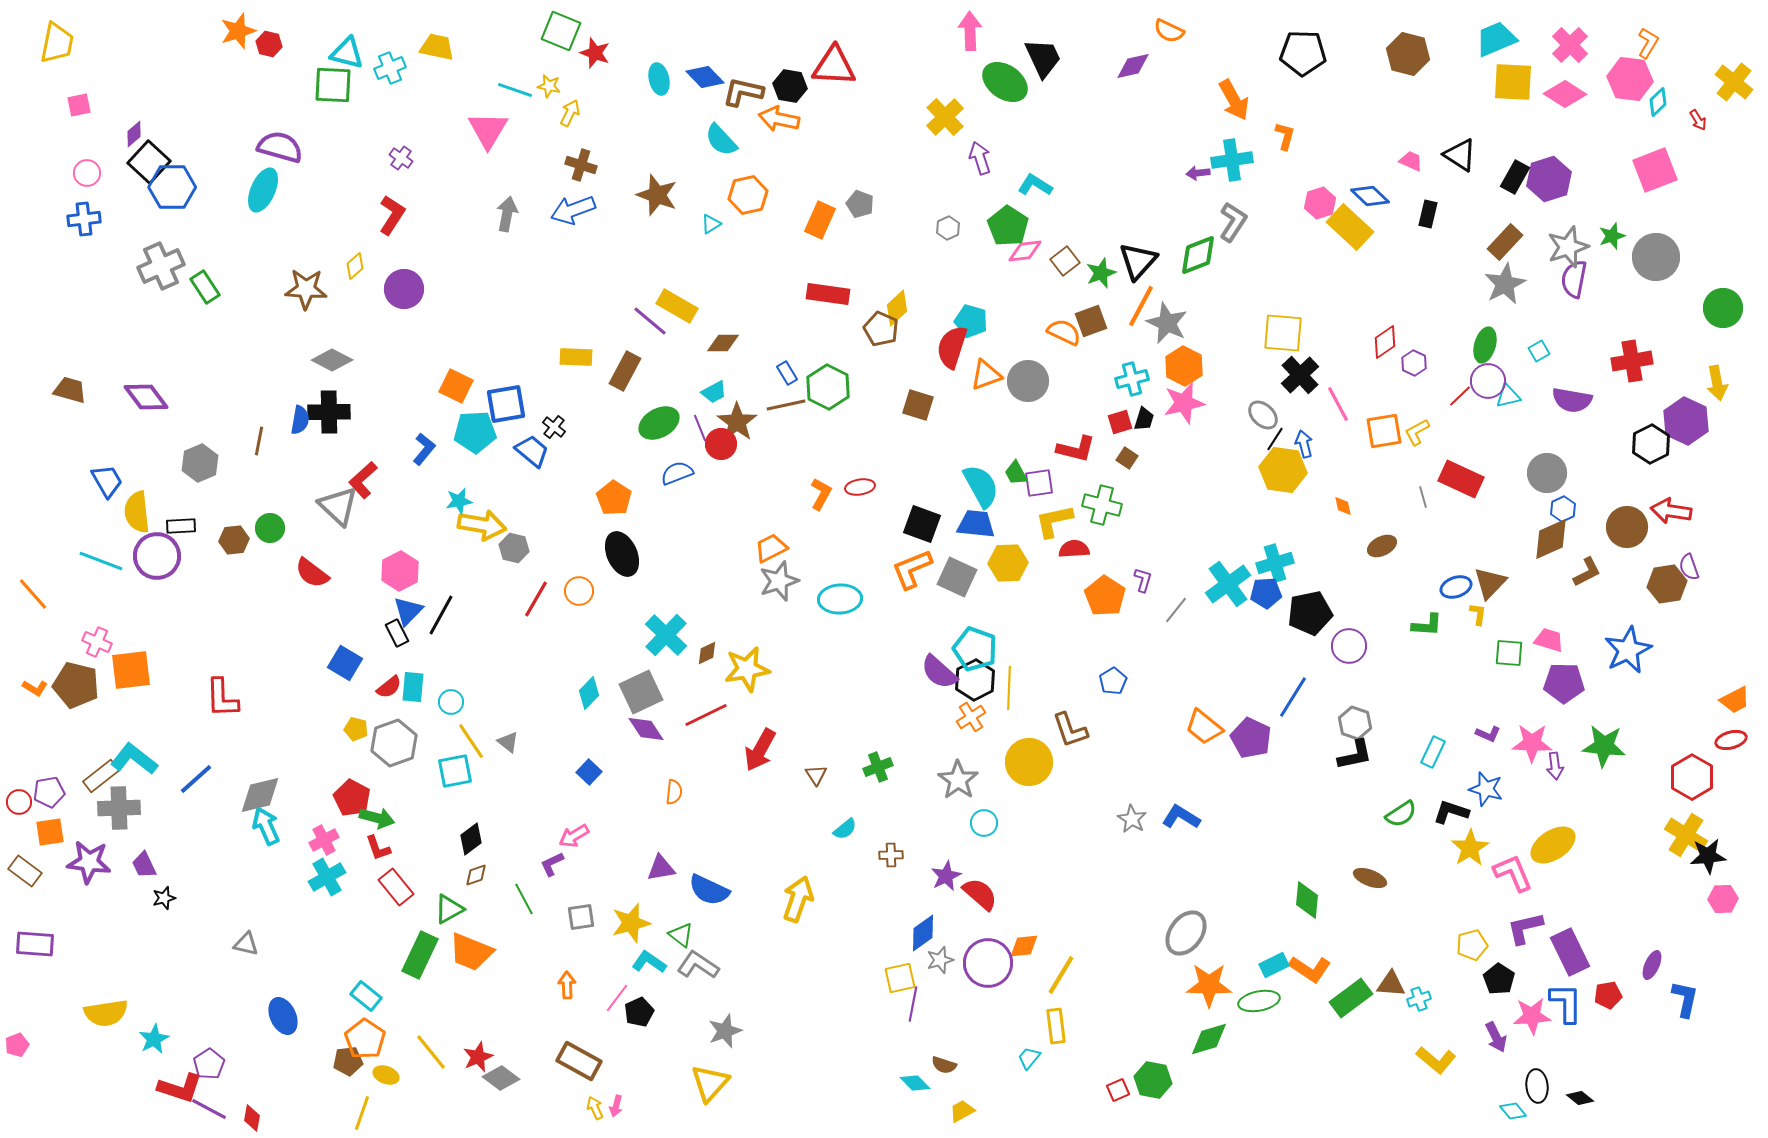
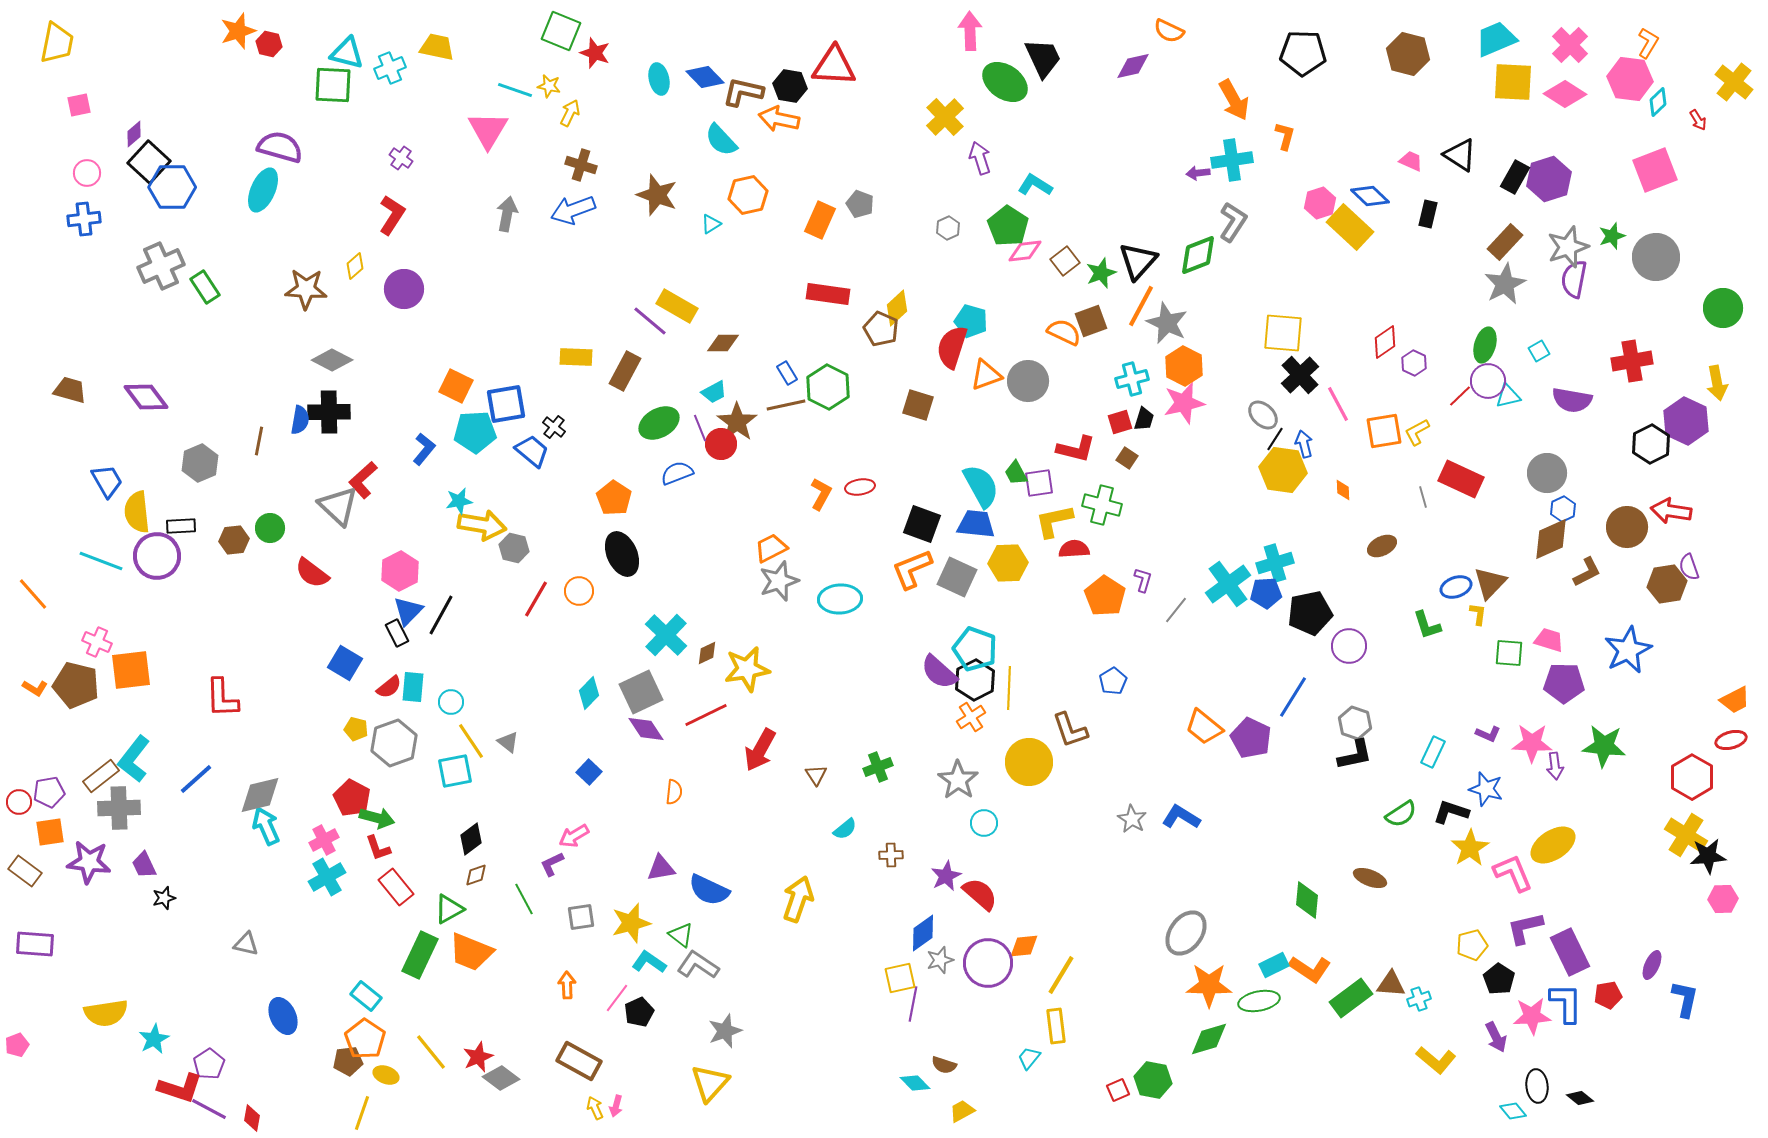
orange diamond at (1343, 506): moved 16 px up; rotated 10 degrees clockwise
green L-shape at (1427, 625): rotated 68 degrees clockwise
cyan L-shape at (134, 759): rotated 90 degrees counterclockwise
